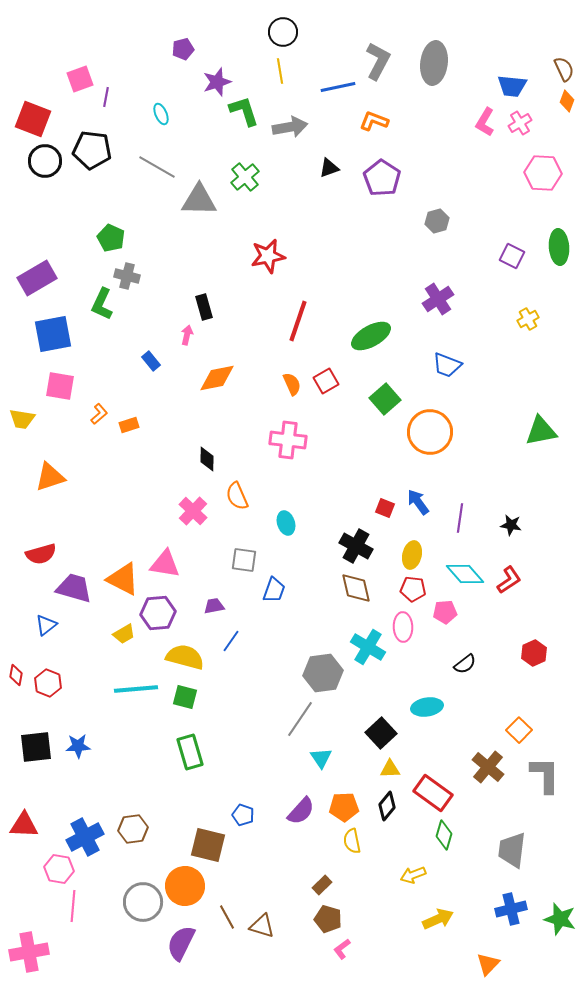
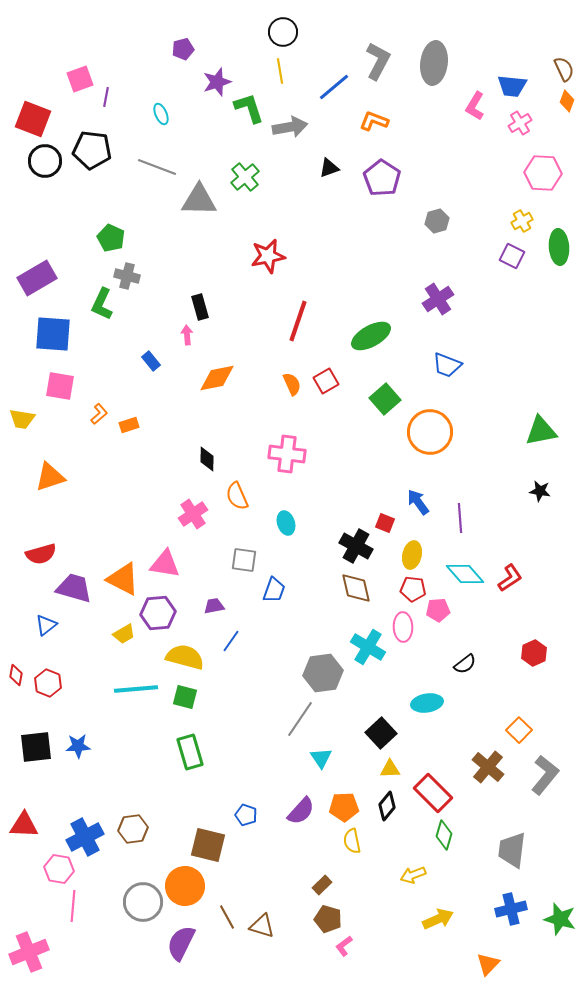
blue line at (338, 87): moved 4 px left; rotated 28 degrees counterclockwise
green L-shape at (244, 111): moved 5 px right, 3 px up
pink L-shape at (485, 122): moved 10 px left, 16 px up
gray line at (157, 167): rotated 9 degrees counterclockwise
black rectangle at (204, 307): moved 4 px left
yellow cross at (528, 319): moved 6 px left, 98 px up
blue square at (53, 334): rotated 15 degrees clockwise
pink arrow at (187, 335): rotated 18 degrees counterclockwise
pink cross at (288, 440): moved 1 px left, 14 px down
red square at (385, 508): moved 15 px down
pink cross at (193, 511): moved 3 px down; rotated 12 degrees clockwise
purple line at (460, 518): rotated 12 degrees counterclockwise
black star at (511, 525): moved 29 px right, 34 px up
red L-shape at (509, 580): moved 1 px right, 2 px up
pink pentagon at (445, 612): moved 7 px left, 2 px up
cyan ellipse at (427, 707): moved 4 px up
gray L-shape at (545, 775): rotated 39 degrees clockwise
red rectangle at (433, 793): rotated 9 degrees clockwise
blue pentagon at (243, 815): moved 3 px right
pink L-shape at (342, 949): moved 2 px right, 3 px up
pink cross at (29, 952): rotated 12 degrees counterclockwise
